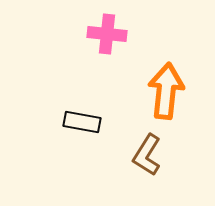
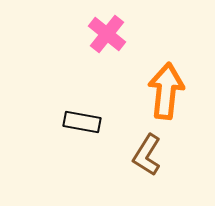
pink cross: rotated 33 degrees clockwise
